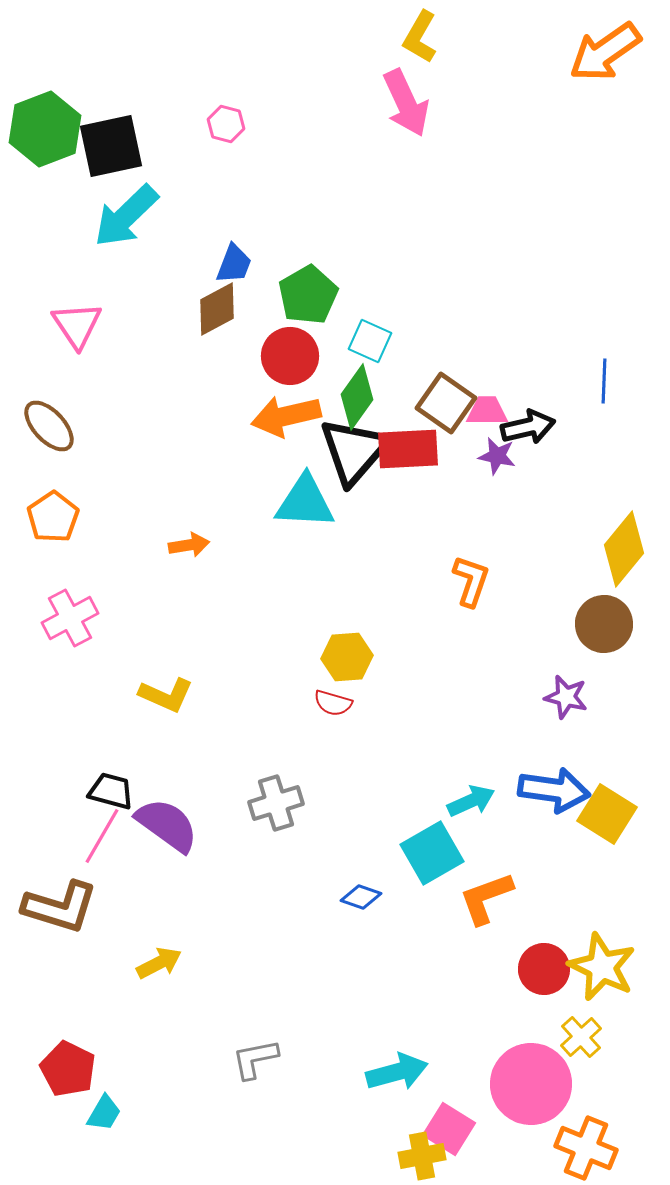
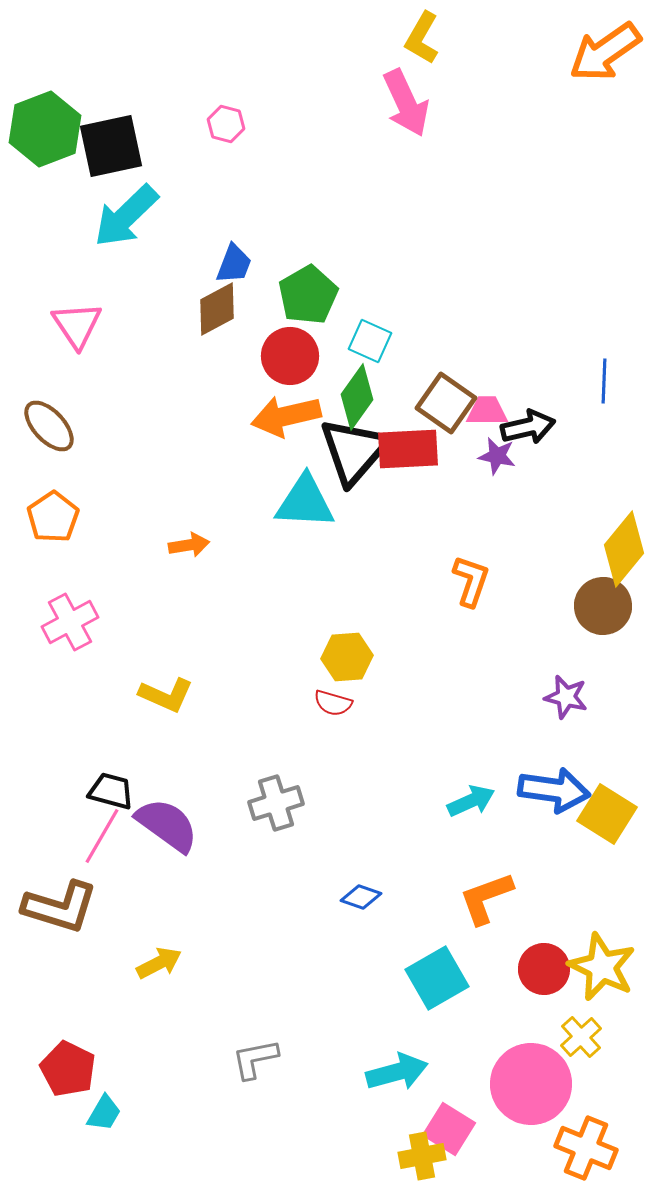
yellow L-shape at (420, 37): moved 2 px right, 1 px down
pink cross at (70, 618): moved 4 px down
brown circle at (604, 624): moved 1 px left, 18 px up
cyan square at (432, 853): moved 5 px right, 125 px down
